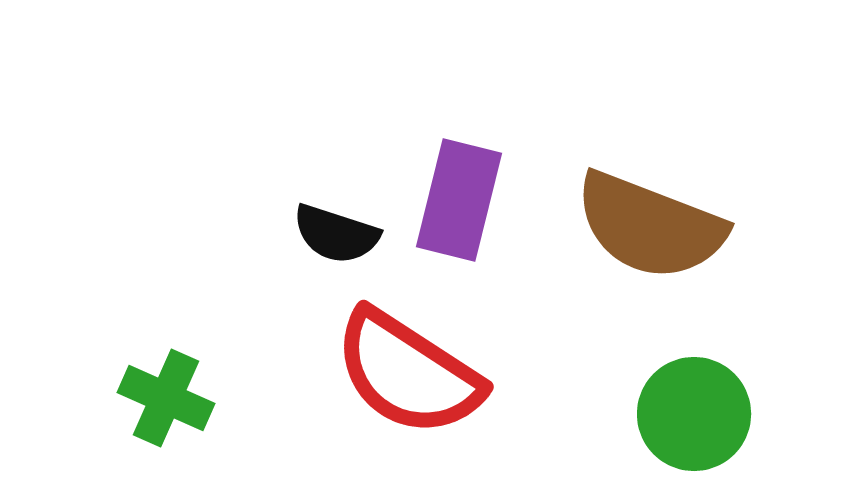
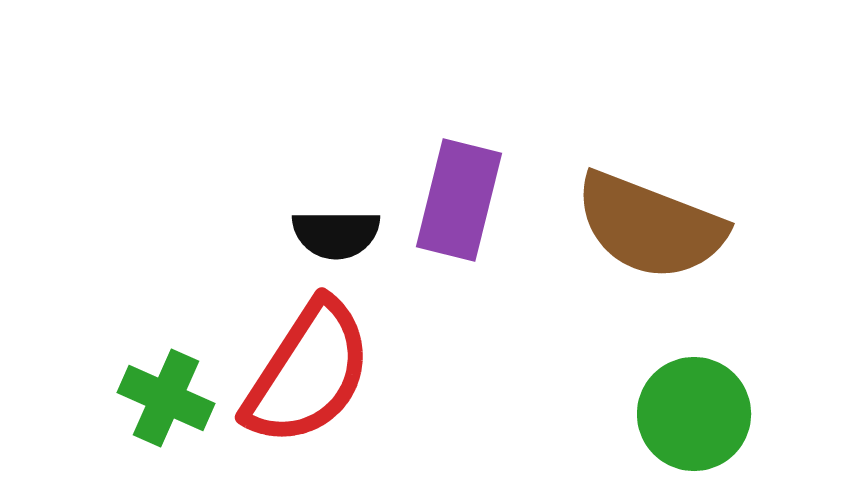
black semicircle: rotated 18 degrees counterclockwise
red semicircle: moved 100 px left; rotated 90 degrees counterclockwise
